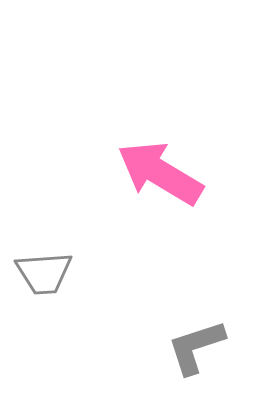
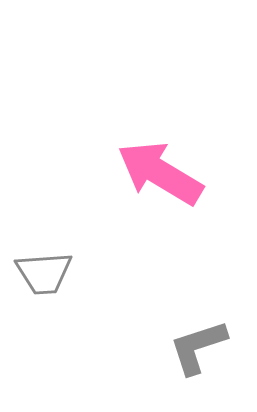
gray L-shape: moved 2 px right
